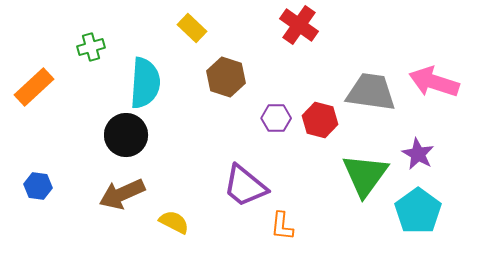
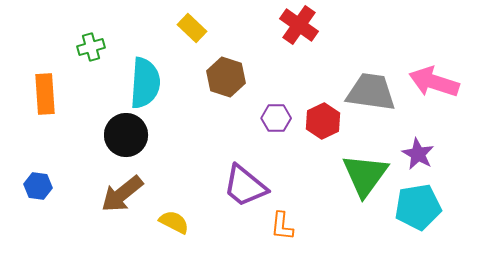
orange rectangle: moved 11 px right, 7 px down; rotated 51 degrees counterclockwise
red hexagon: moved 3 px right, 1 px down; rotated 20 degrees clockwise
brown arrow: rotated 15 degrees counterclockwise
cyan pentagon: moved 4 px up; rotated 27 degrees clockwise
